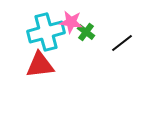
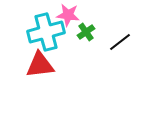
pink star: moved 3 px left, 7 px up
green cross: rotated 18 degrees clockwise
black line: moved 2 px left, 1 px up
